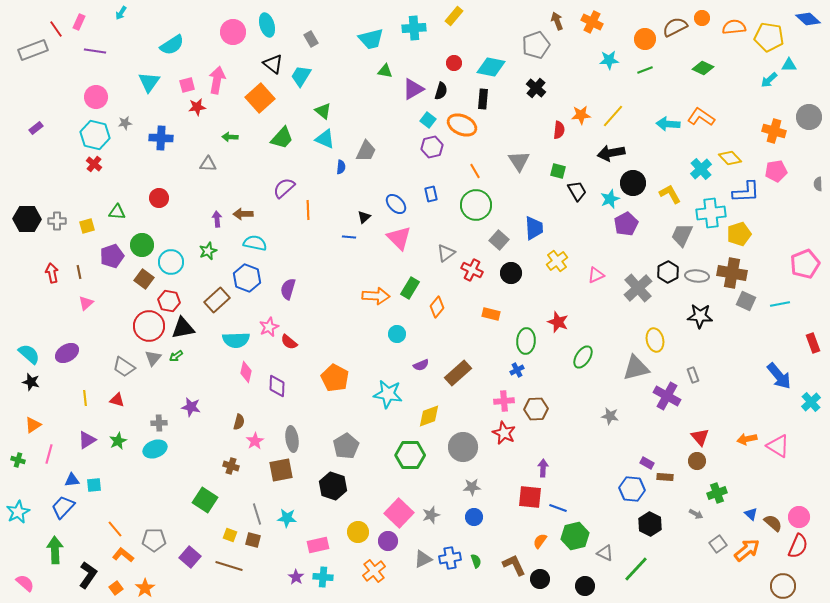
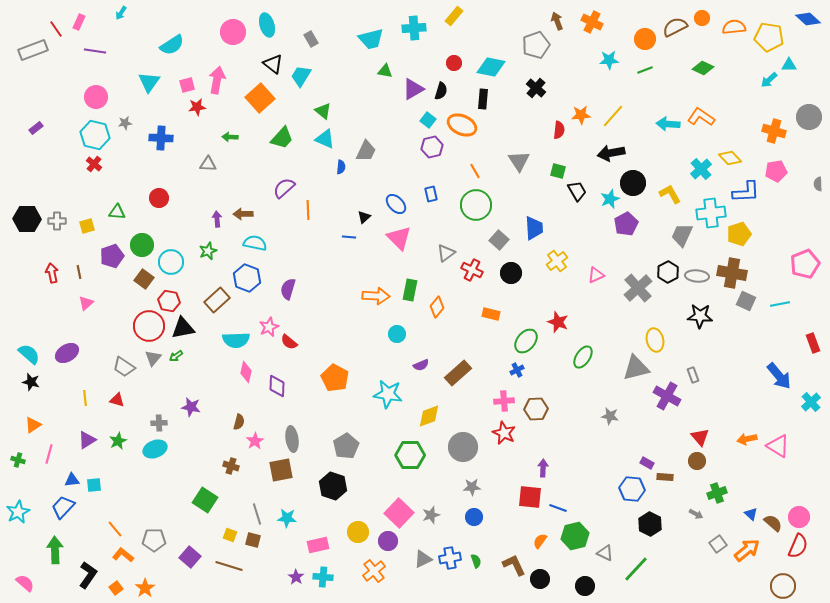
green rectangle at (410, 288): moved 2 px down; rotated 20 degrees counterclockwise
green ellipse at (526, 341): rotated 35 degrees clockwise
